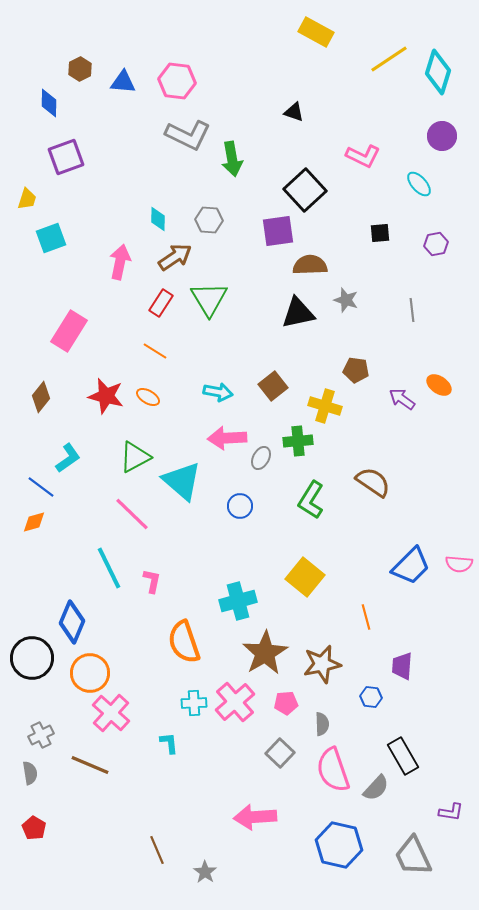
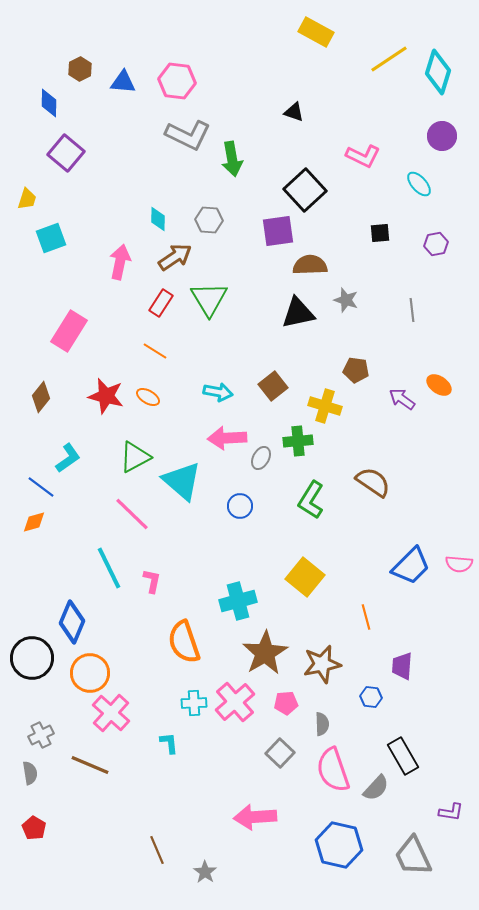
purple square at (66, 157): moved 4 px up; rotated 30 degrees counterclockwise
